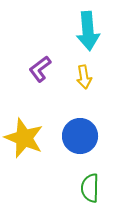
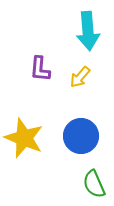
purple L-shape: rotated 48 degrees counterclockwise
yellow arrow: moved 4 px left; rotated 50 degrees clockwise
blue circle: moved 1 px right
green semicircle: moved 4 px right, 4 px up; rotated 24 degrees counterclockwise
